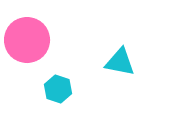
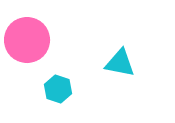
cyan triangle: moved 1 px down
